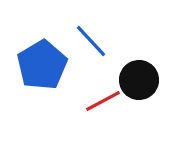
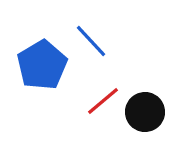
black circle: moved 6 px right, 32 px down
red line: rotated 12 degrees counterclockwise
